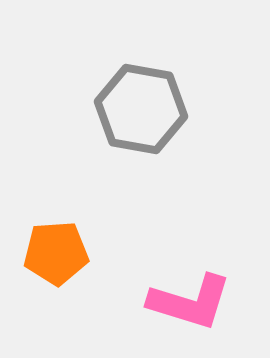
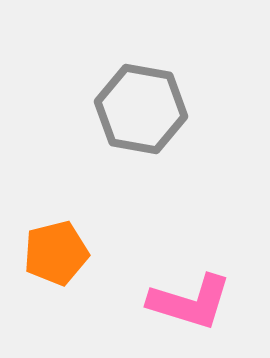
orange pentagon: rotated 10 degrees counterclockwise
